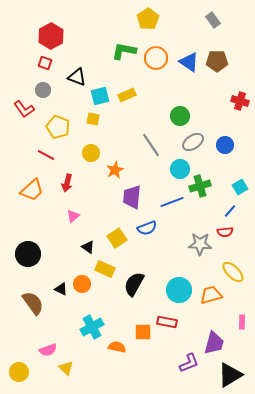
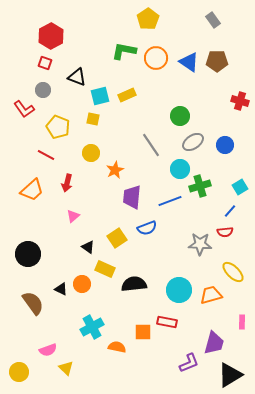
blue line at (172, 202): moved 2 px left, 1 px up
black semicircle at (134, 284): rotated 55 degrees clockwise
